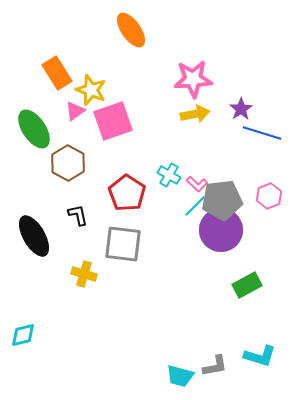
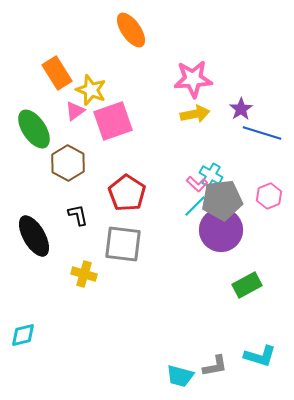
cyan cross: moved 42 px right
